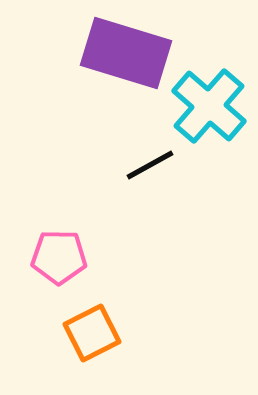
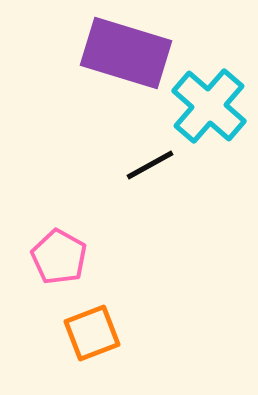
pink pentagon: rotated 28 degrees clockwise
orange square: rotated 6 degrees clockwise
